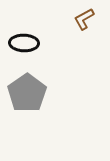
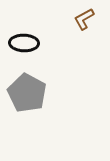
gray pentagon: rotated 9 degrees counterclockwise
